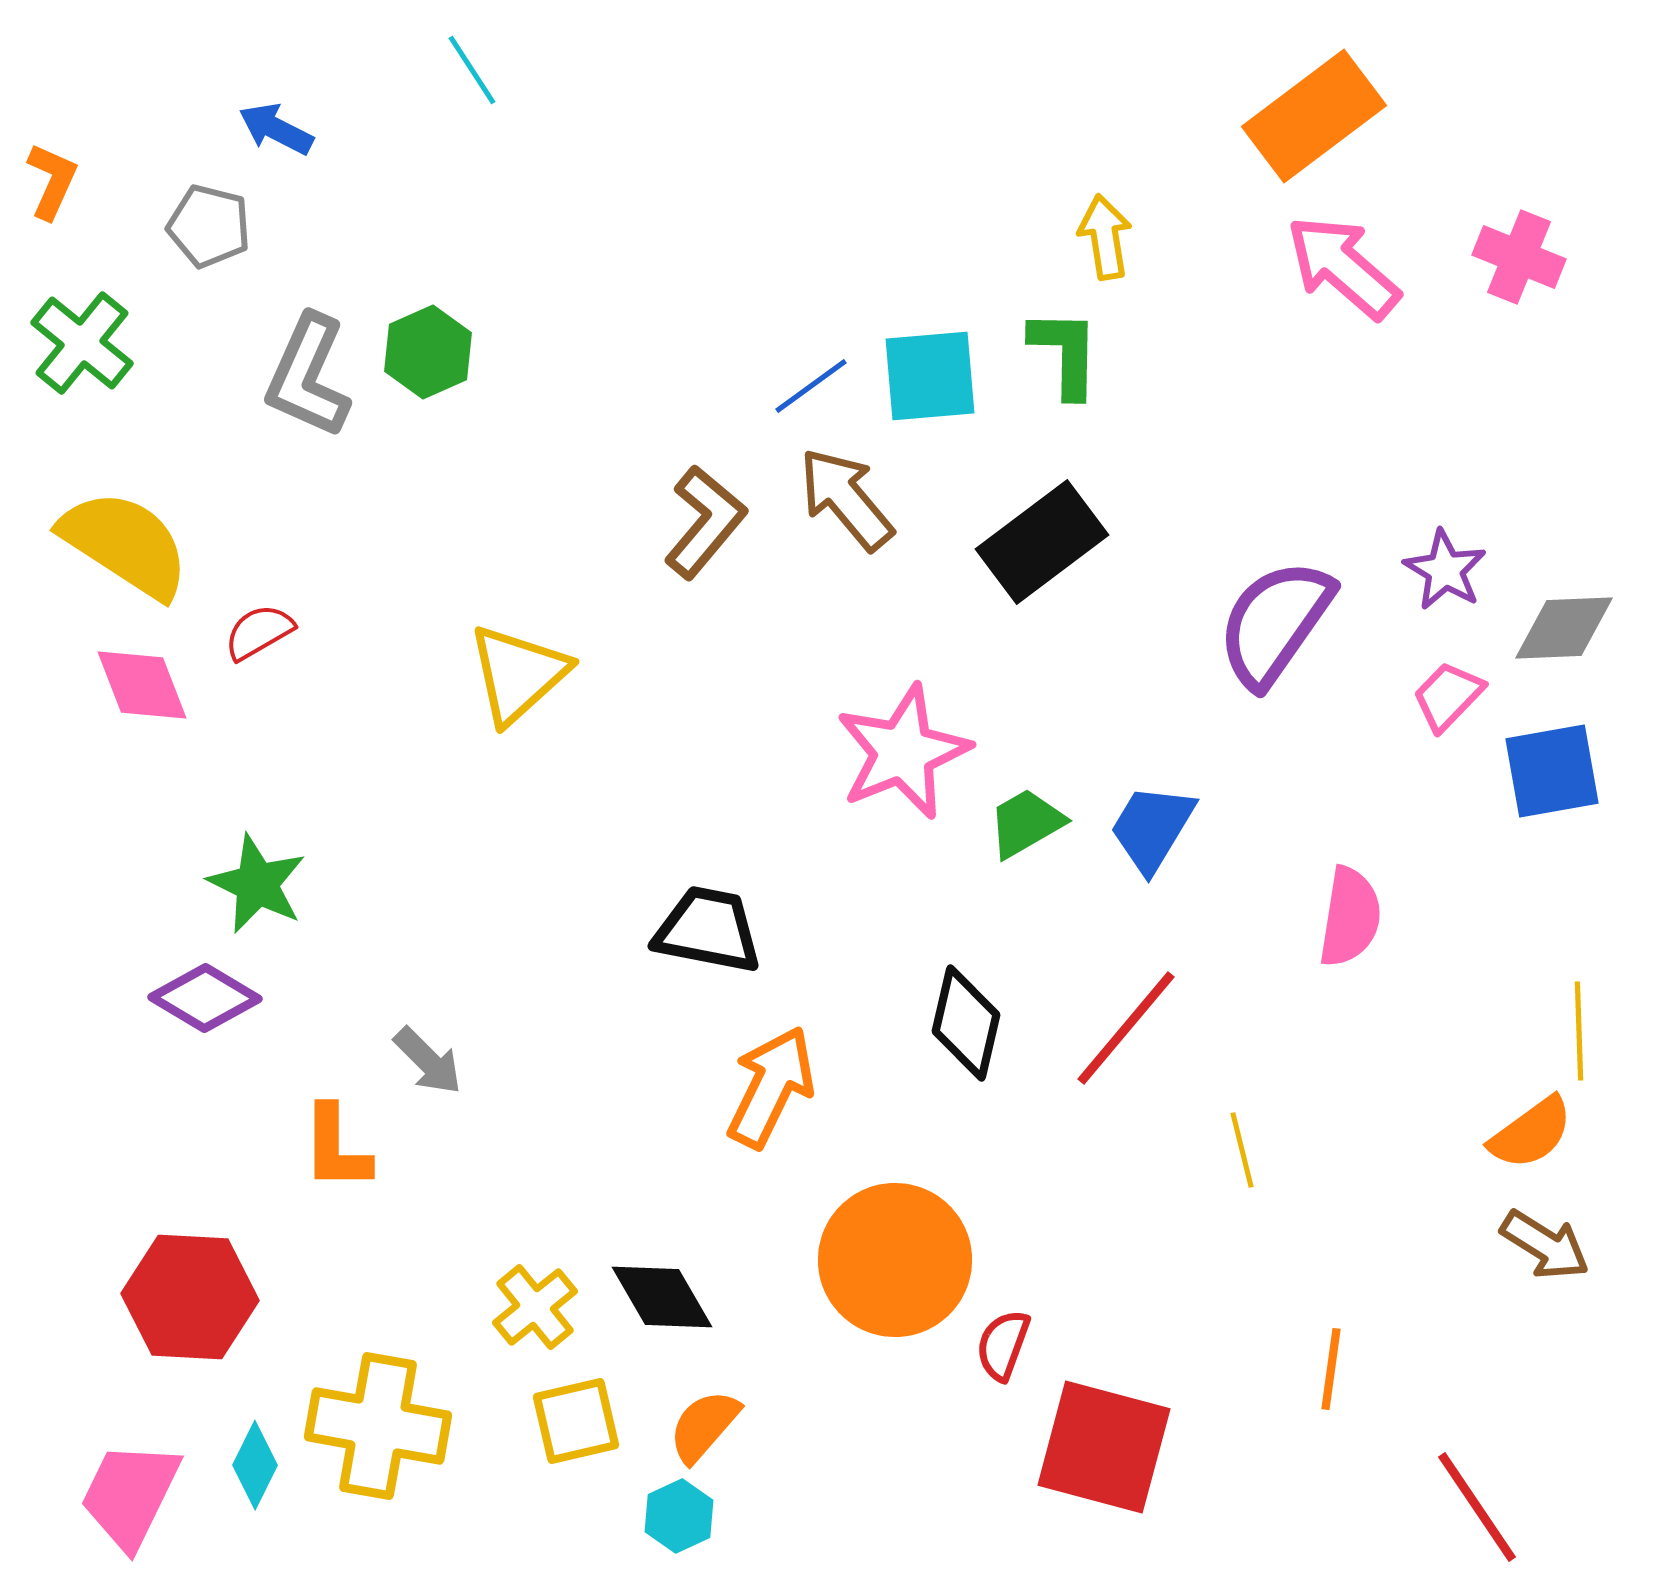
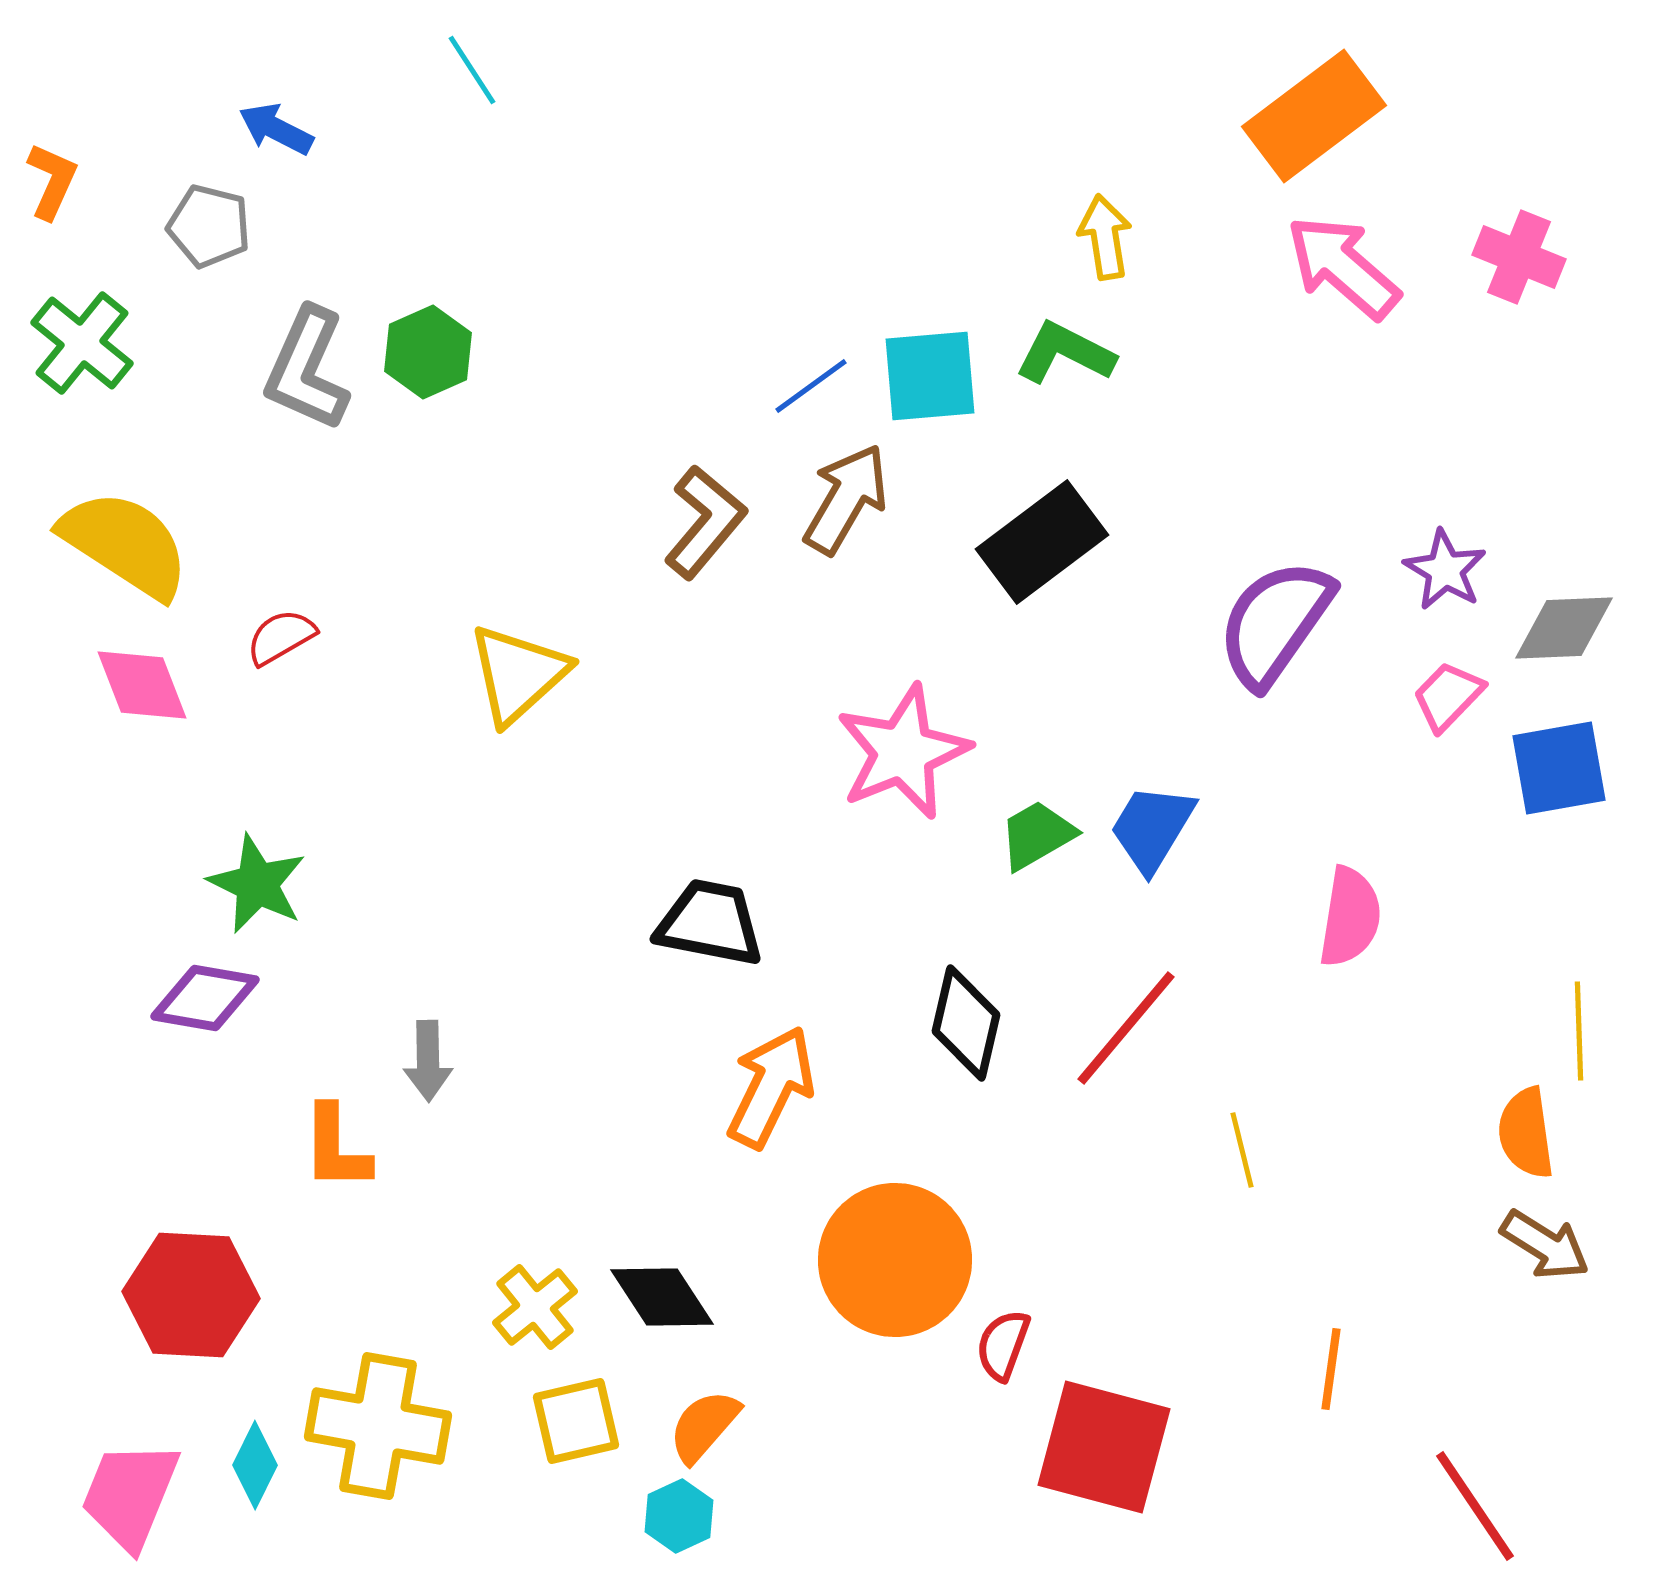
green L-shape at (1065, 353): rotated 64 degrees counterclockwise
gray L-shape at (308, 376): moved 1 px left, 7 px up
brown arrow at (846, 499): rotated 70 degrees clockwise
red semicircle at (259, 632): moved 22 px right, 5 px down
blue square at (1552, 771): moved 7 px right, 3 px up
green trapezoid at (1026, 823): moved 11 px right, 12 px down
black trapezoid at (708, 930): moved 2 px right, 7 px up
purple diamond at (205, 998): rotated 21 degrees counterclockwise
gray arrow at (428, 1061): rotated 44 degrees clockwise
orange semicircle at (1531, 1133): moved 5 px left; rotated 118 degrees clockwise
red hexagon at (190, 1297): moved 1 px right, 2 px up
black diamond at (662, 1297): rotated 3 degrees counterclockwise
pink trapezoid at (130, 1495): rotated 4 degrees counterclockwise
red line at (1477, 1507): moved 2 px left, 1 px up
